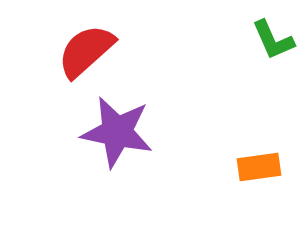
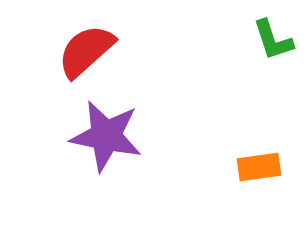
green L-shape: rotated 6 degrees clockwise
purple star: moved 11 px left, 4 px down
